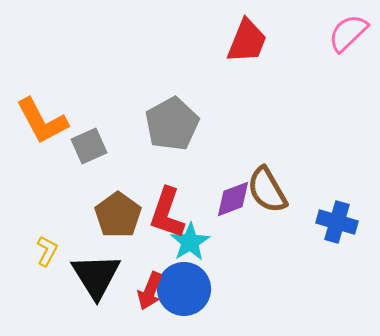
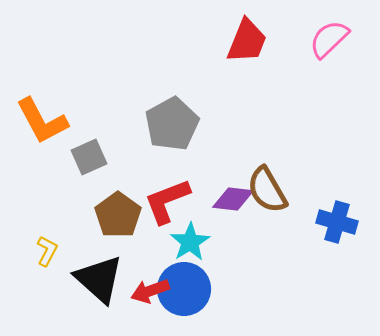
pink semicircle: moved 19 px left, 6 px down
gray square: moved 11 px down
purple diamond: rotated 27 degrees clockwise
red L-shape: moved 12 px up; rotated 50 degrees clockwise
black triangle: moved 3 px right, 3 px down; rotated 16 degrees counterclockwise
red arrow: rotated 48 degrees clockwise
